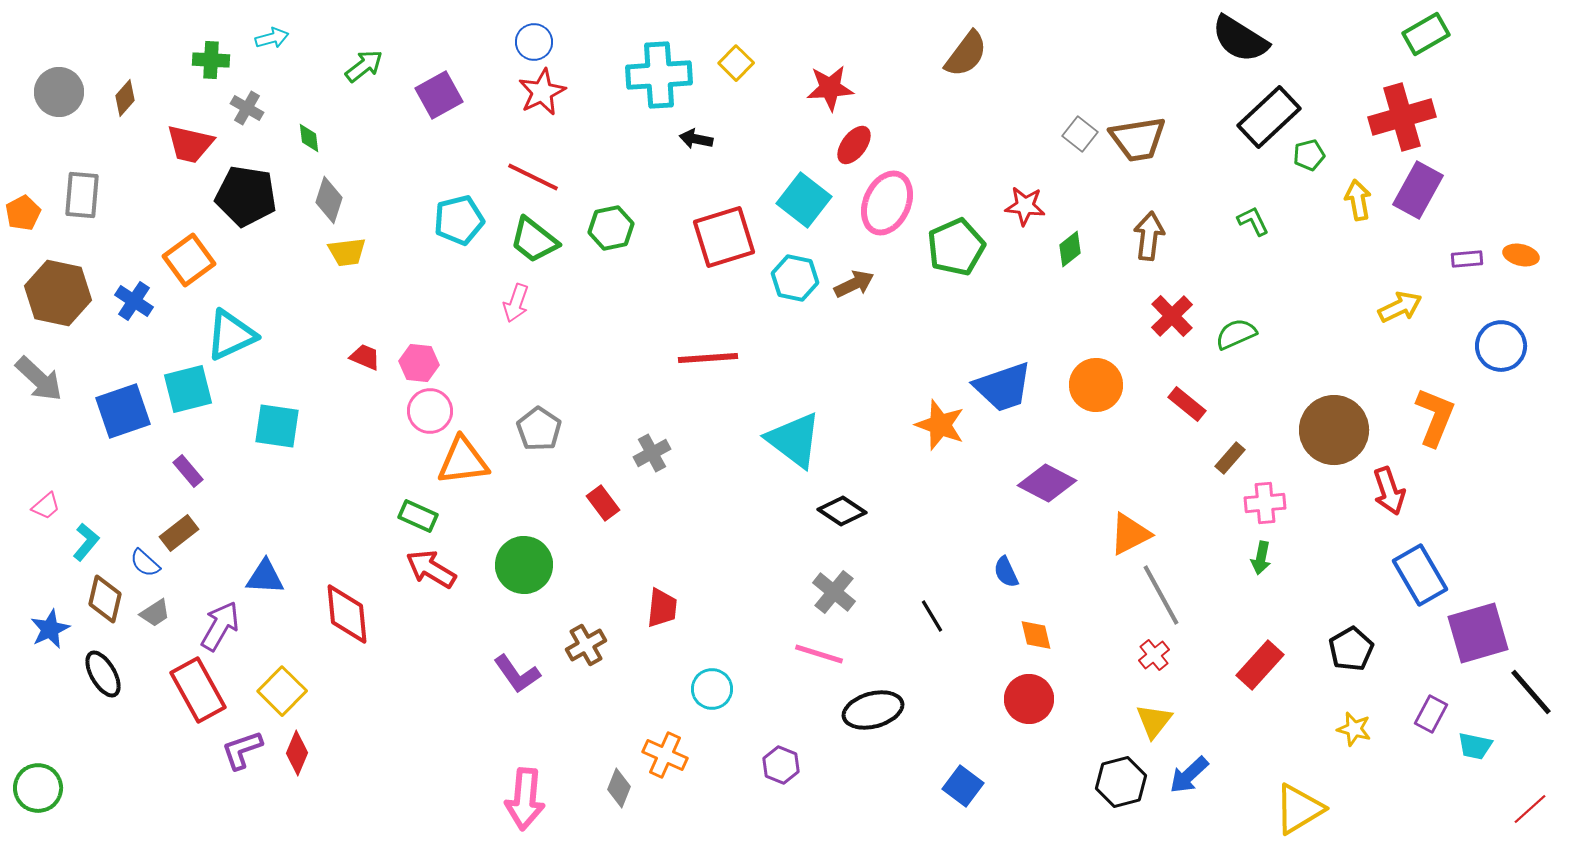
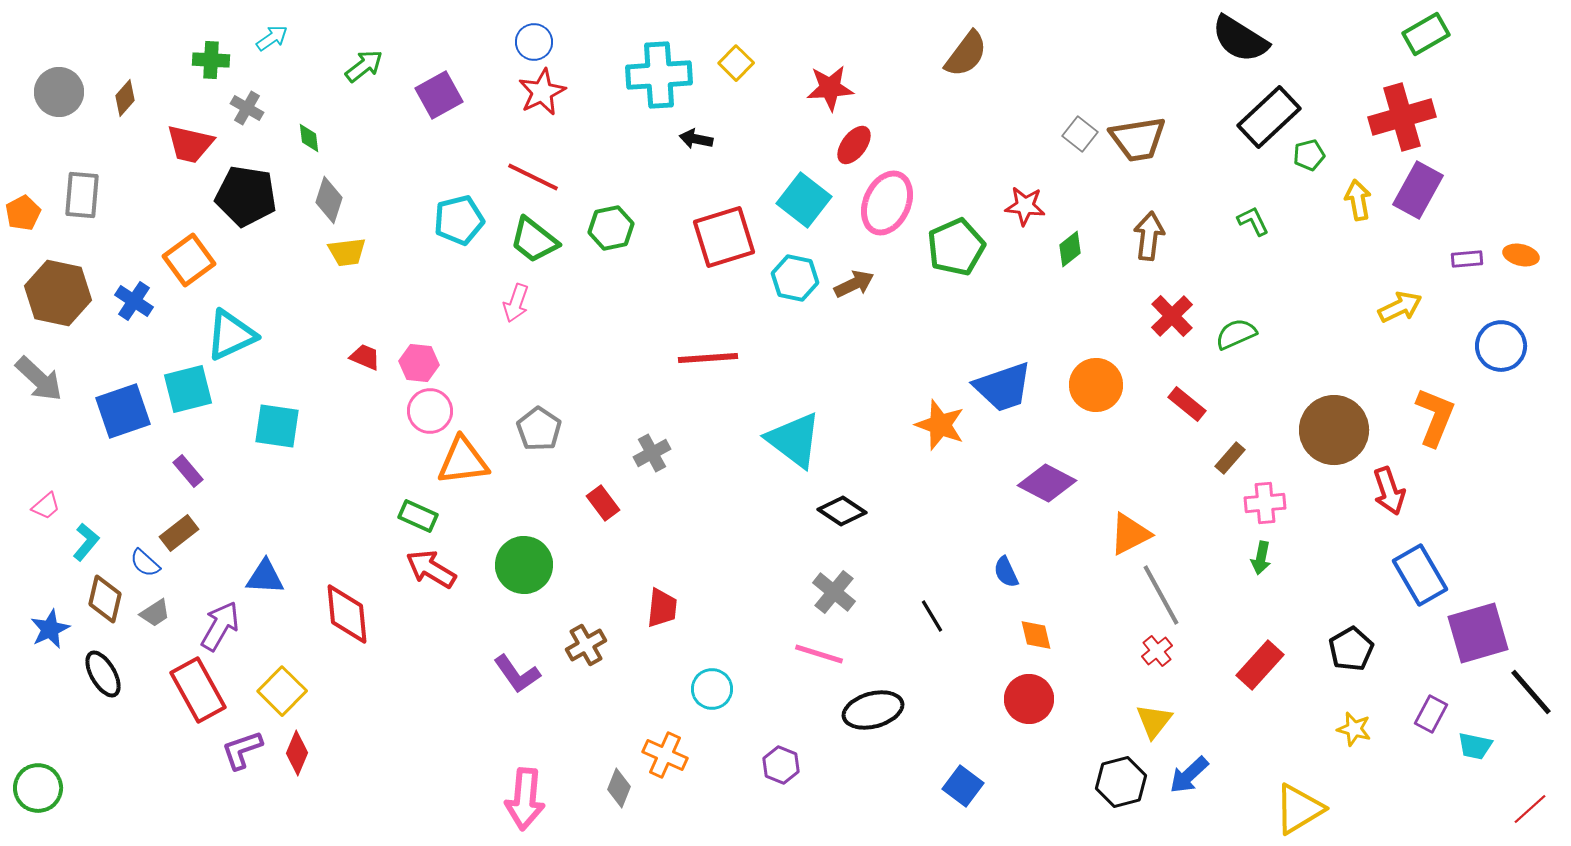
cyan arrow at (272, 38): rotated 20 degrees counterclockwise
red cross at (1154, 655): moved 3 px right, 4 px up
